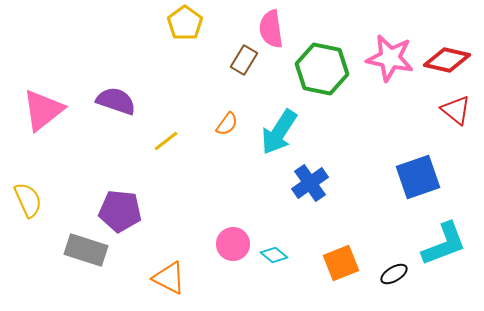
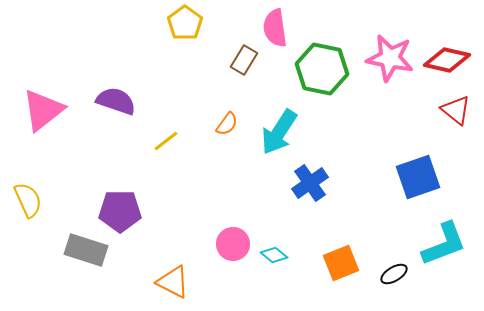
pink semicircle: moved 4 px right, 1 px up
purple pentagon: rotated 6 degrees counterclockwise
orange triangle: moved 4 px right, 4 px down
